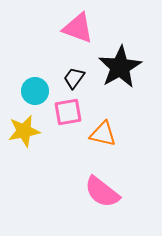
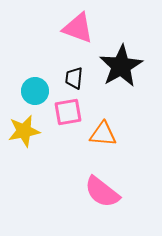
black star: moved 1 px right, 1 px up
black trapezoid: rotated 30 degrees counterclockwise
orange triangle: rotated 8 degrees counterclockwise
